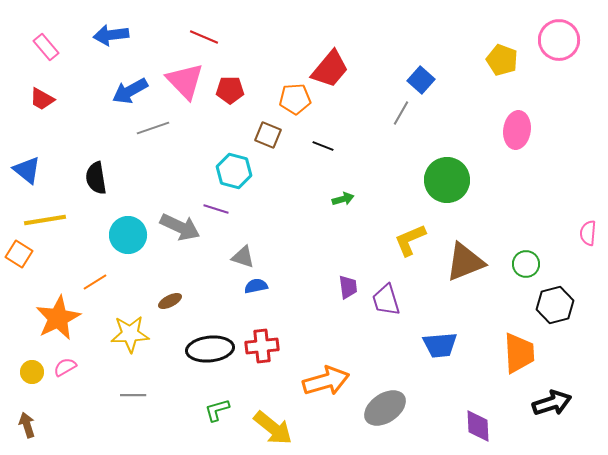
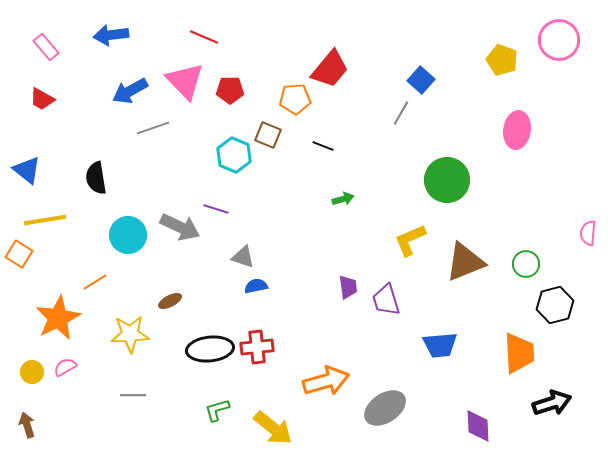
cyan hexagon at (234, 171): moved 16 px up; rotated 8 degrees clockwise
red cross at (262, 346): moved 5 px left, 1 px down
